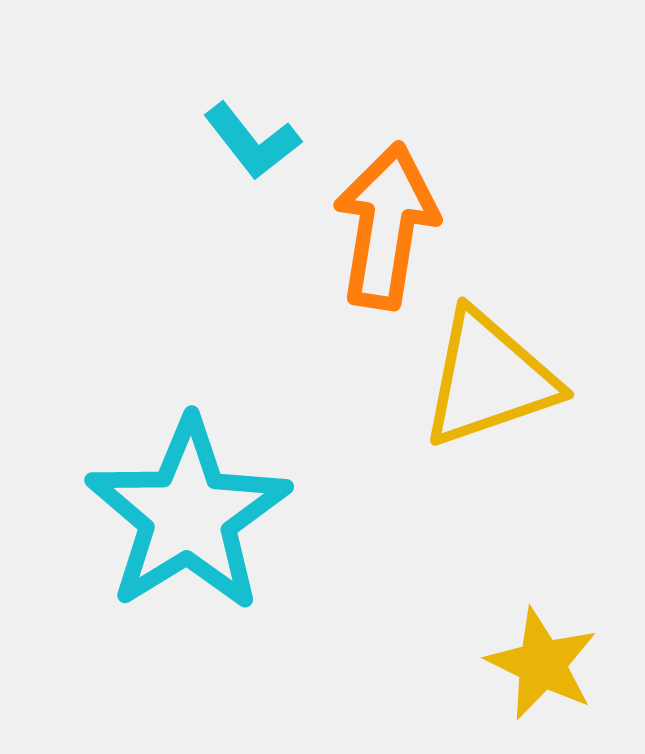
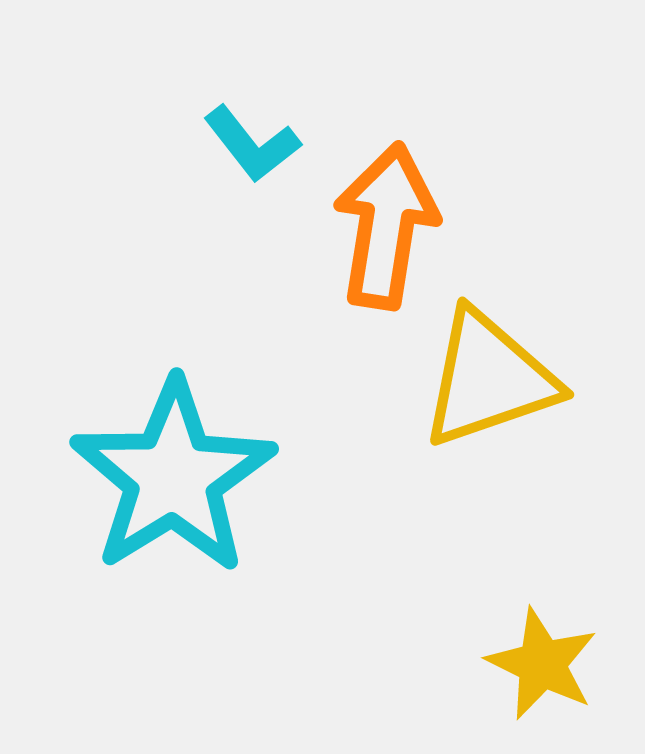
cyan L-shape: moved 3 px down
cyan star: moved 15 px left, 38 px up
